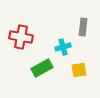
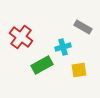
gray rectangle: rotated 66 degrees counterclockwise
red cross: rotated 25 degrees clockwise
green rectangle: moved 3 px up
